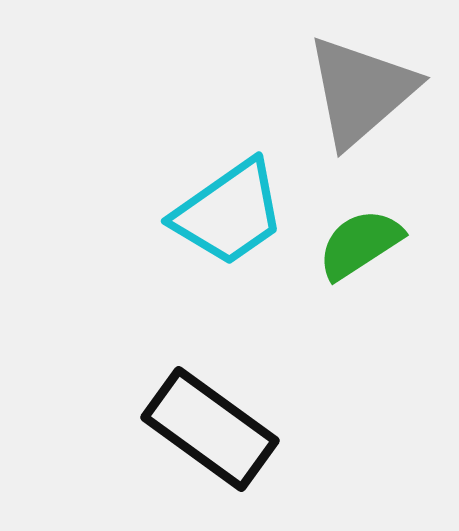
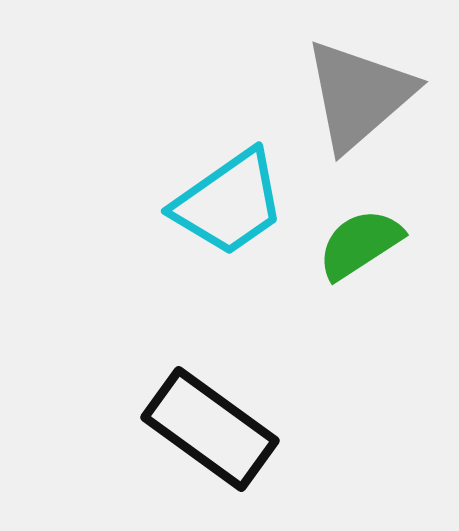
gray triangle: moved 2 px left, 4 px down
cyan trapezoid: moved 10 px up
